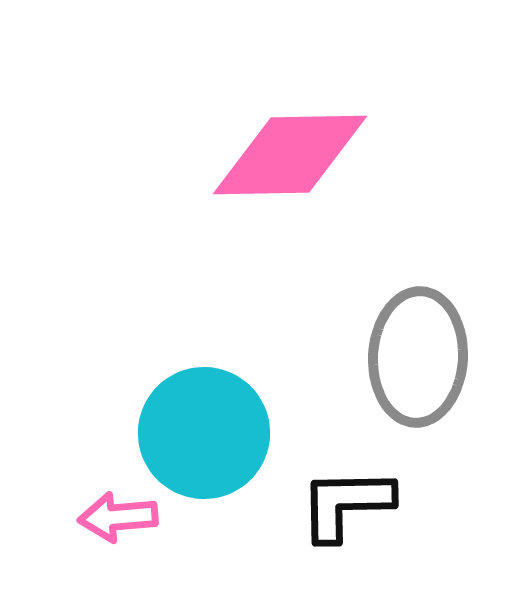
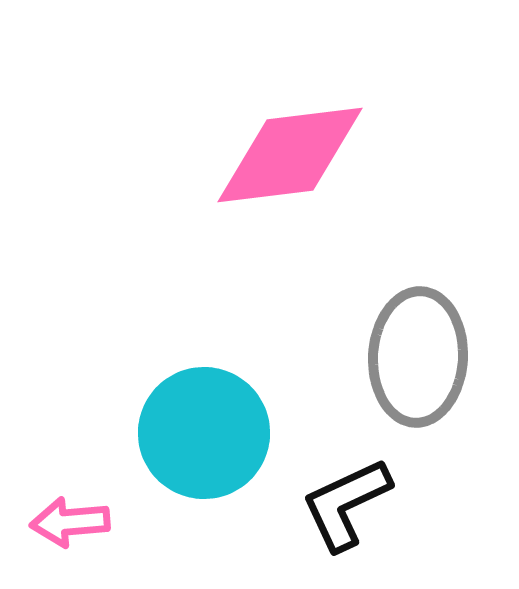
pink diamond: rotated 6 degrees counterclockwise
black L-shape: rotated 24 degrees counterclockwise
pink arrow: moved 48 px left, 5 px down
